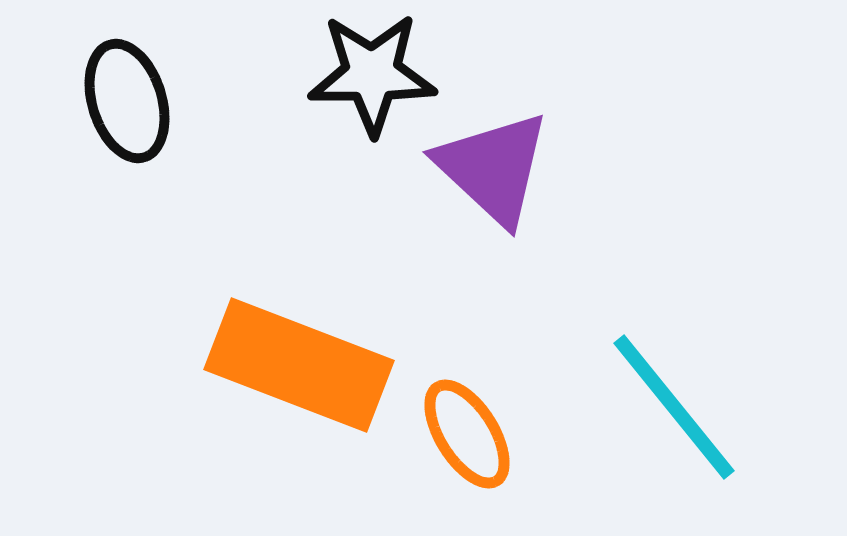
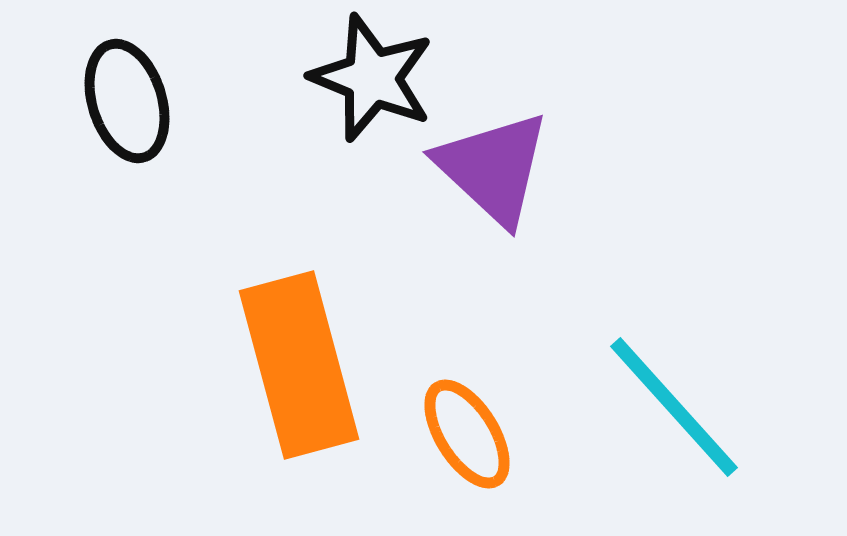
black star: moved 4 px down; rotated 22 degrees clockwise
orange rectangle: rotated 54 degrees clockwise
cyan line: rotated 3 degrees counterclockwise
